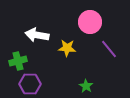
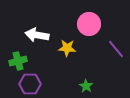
pink circle: moved 1 px left, 2 px down
purple line: moved 7 px right
